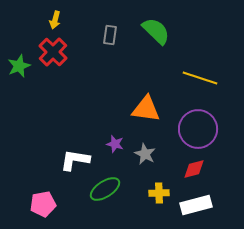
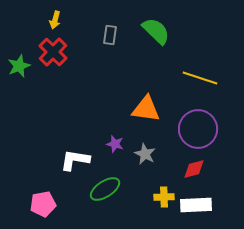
yellow cross: moved 5 px right, 4 px down
white rectangle: rotated 12 degrees clockwise
